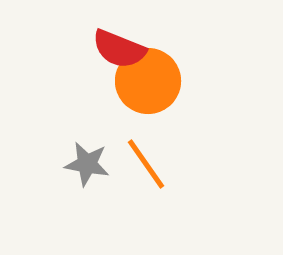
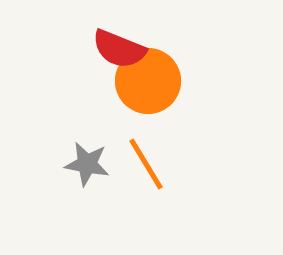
orange line: rotated 4 degrees clockwise
